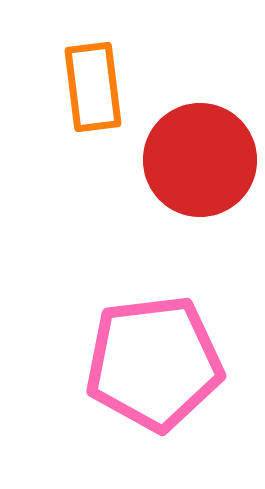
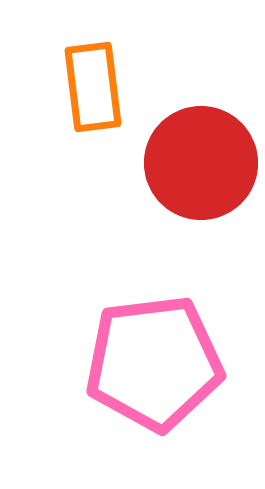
red circle: moved 1 px right, 3 px down
